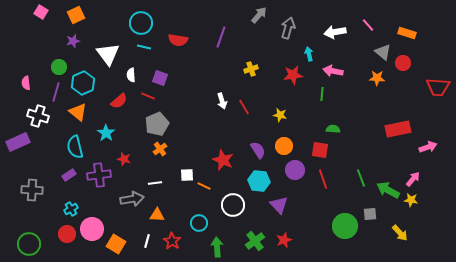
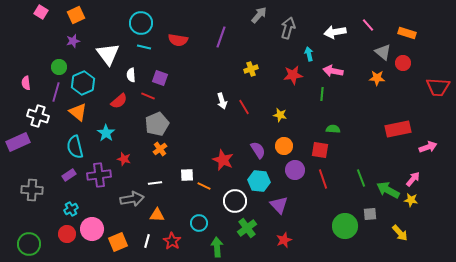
white circle at (233, 205): moved 2 px right, 4 px up
green cross at (255, 241): moved 8 px left, 13 px up
orange square at (116, 244): moved 2 px right, 2 px up; rotated 36 degrees clockwise
